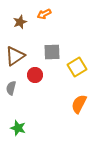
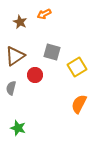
brown star: rotated 24 degrees counterclockwise
gray square: rotated 18 degrees clockwise
